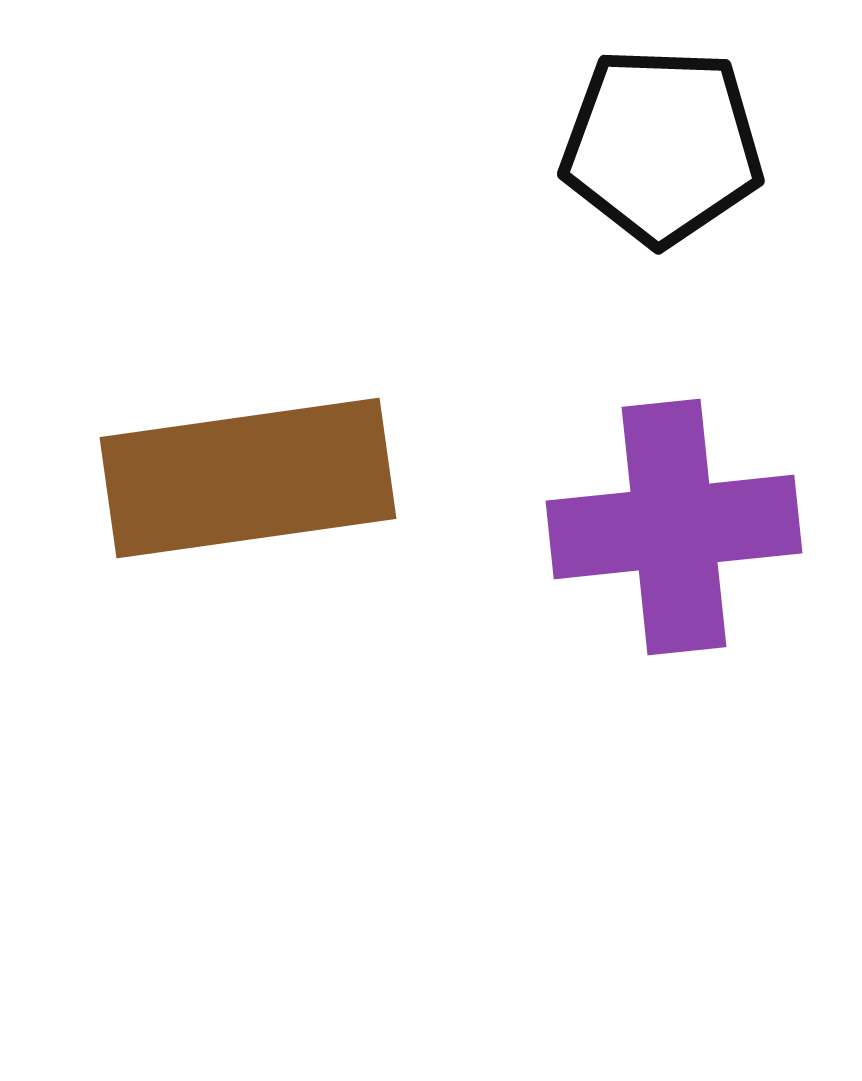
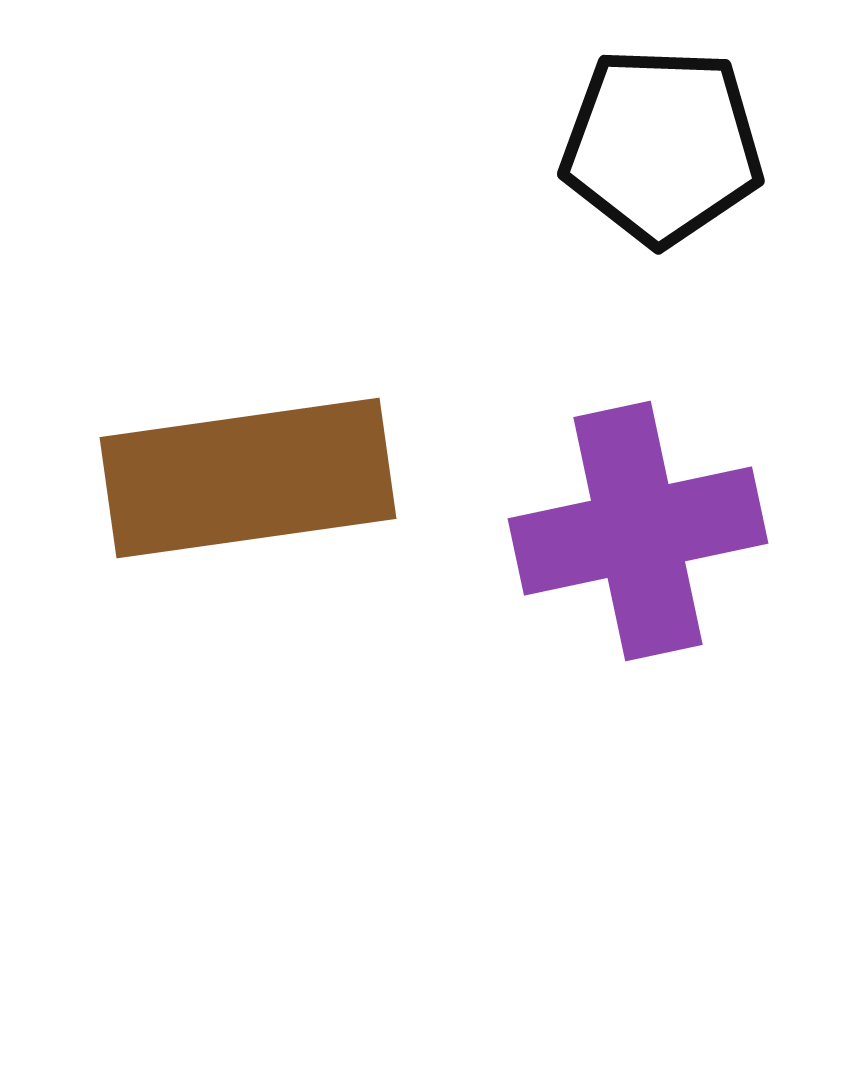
purple cross: moved 36 px left, 4 px down; rotated 6 degrees counterclockwise
